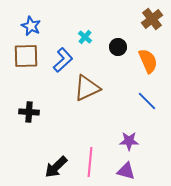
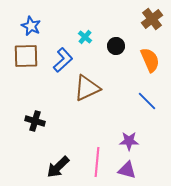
black circle: moved 2 px left, 1 px up
orange semicircle: moved 2 px right, 1 px up
black cross: moved 6 px right, 9 px down; rotated 12 degrees clockwise
pink line: moved 7 px right
black arrow: moved 2 px right
purple triangle: moved 1 px right, 1 px up
